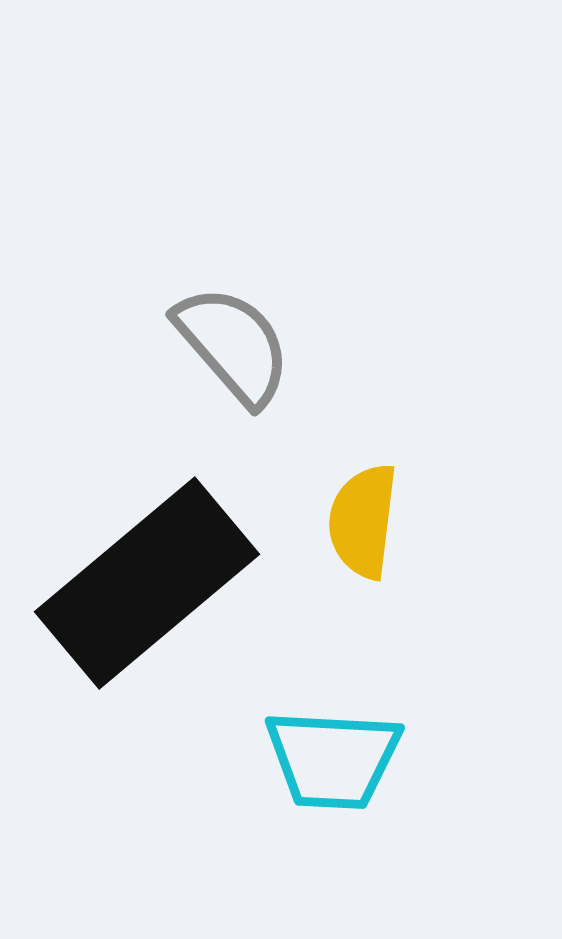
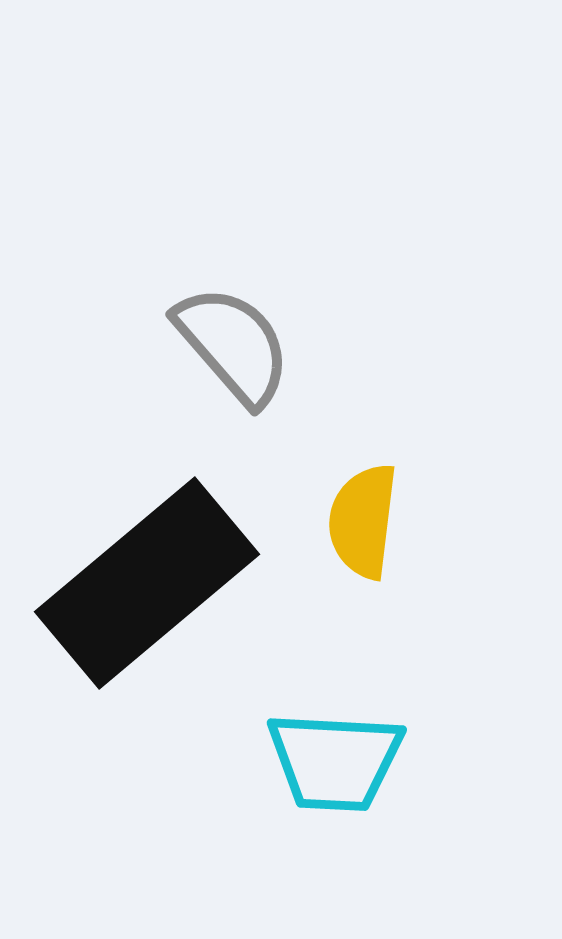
cyan trapezoid: moved 2 px right, 2 px down
